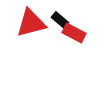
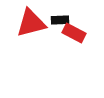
black rectangle: rotated 42 degrees counterclockwise
